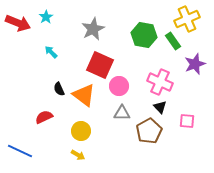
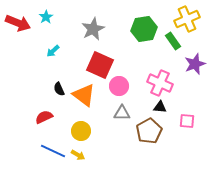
green hexagon: moved 6 px up; rotated 20 degrees counterclockwise
cyan arrow: moved 2 px right, 1 px up; rotated 88 degrees counterclockwise
pink cross: moved 1 px down
black triangle: rotated 40 degrees counterclockwise
blue line: moved 33 px right
